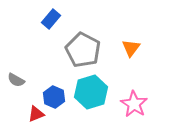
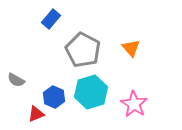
orange triangle: rotated 18 degrees counterclockwise
